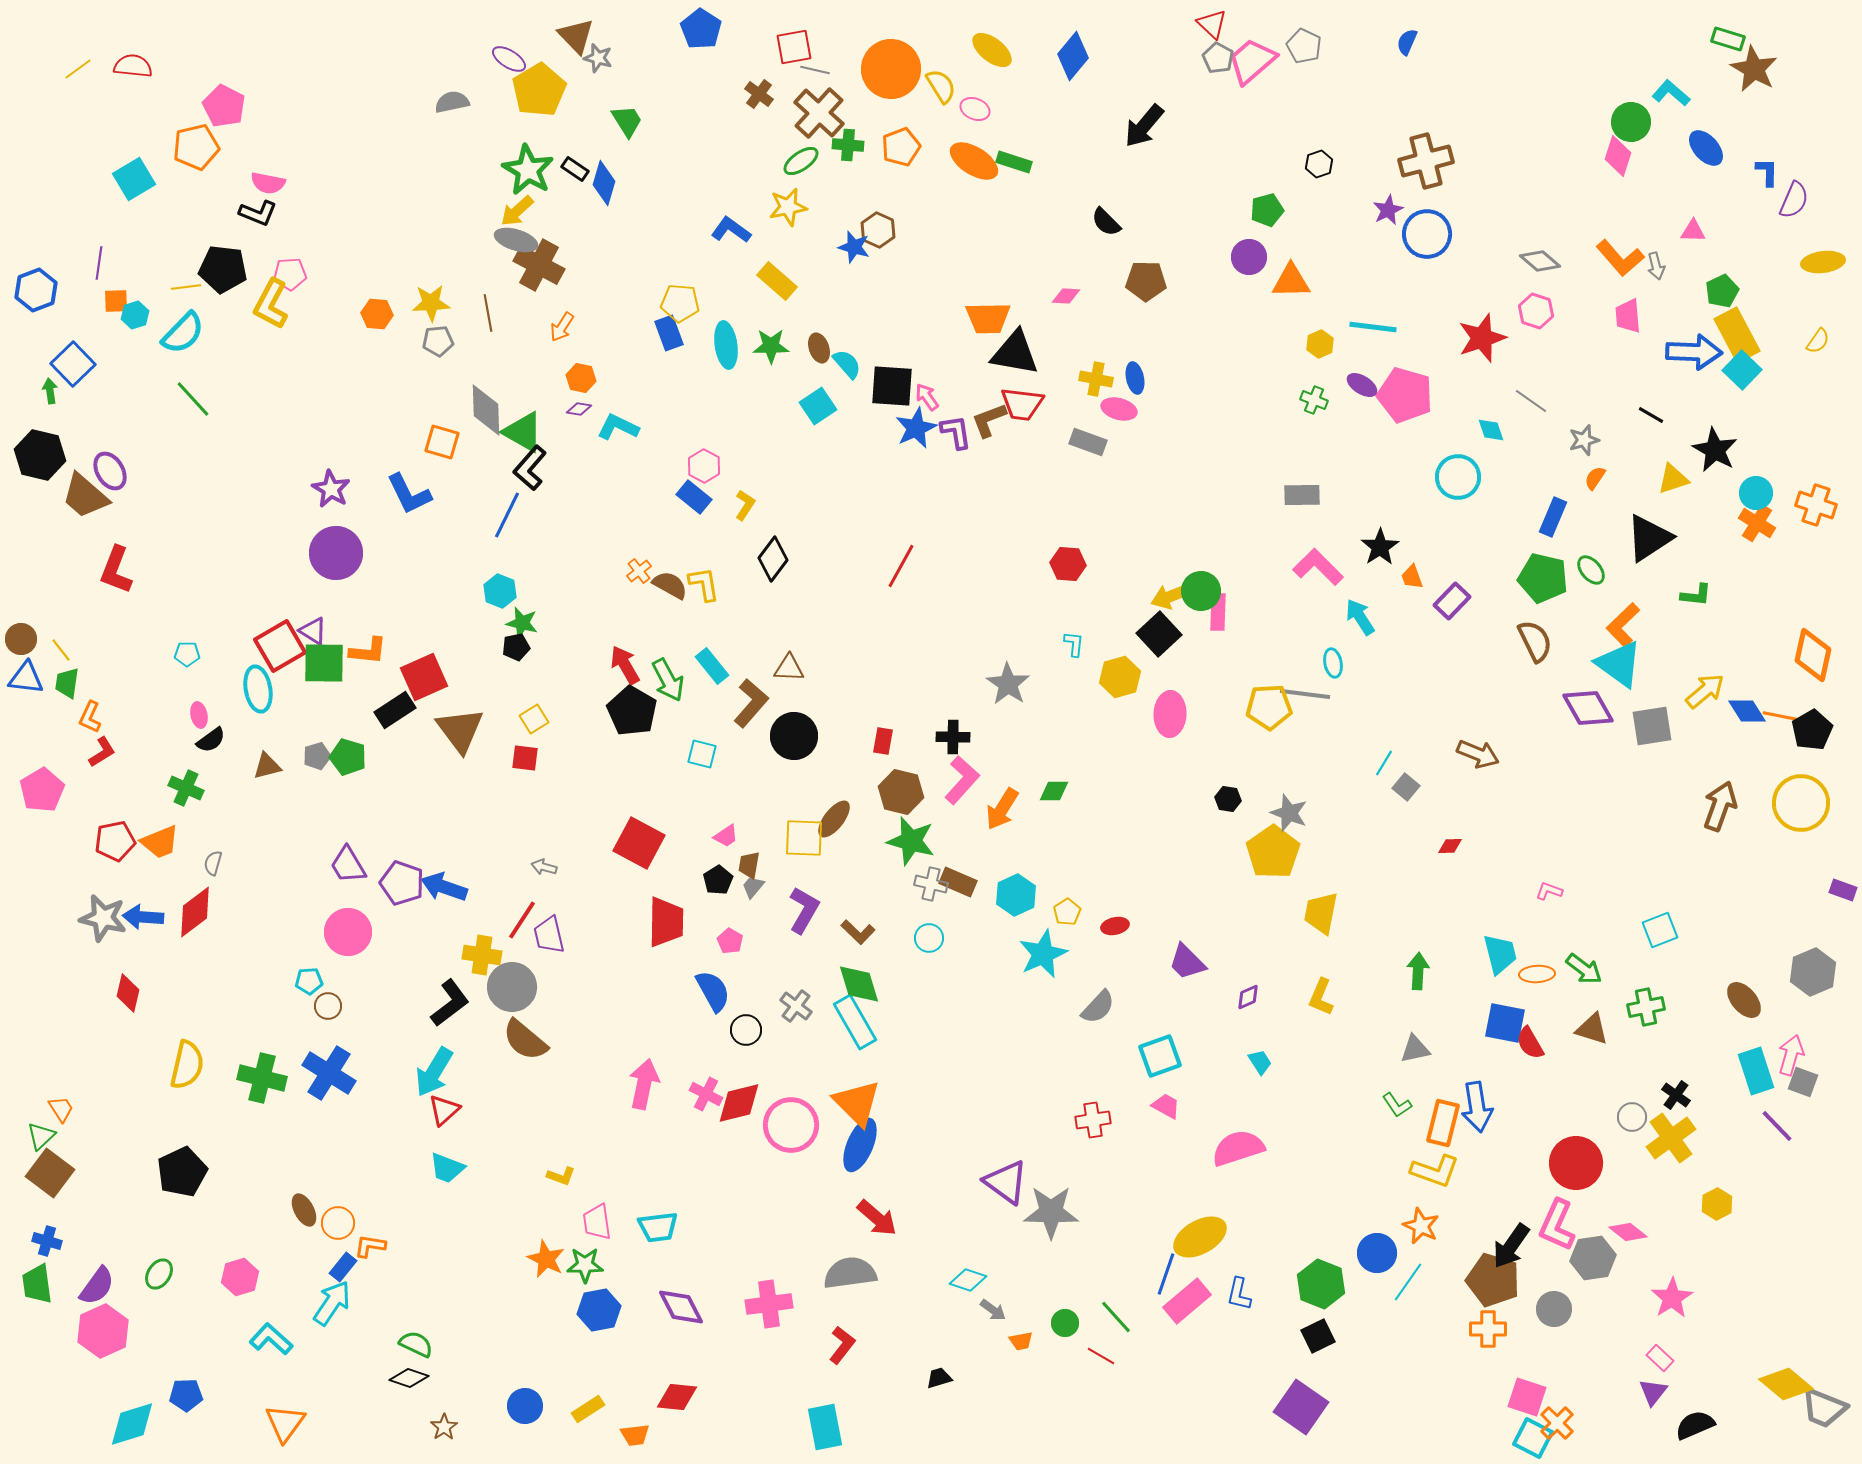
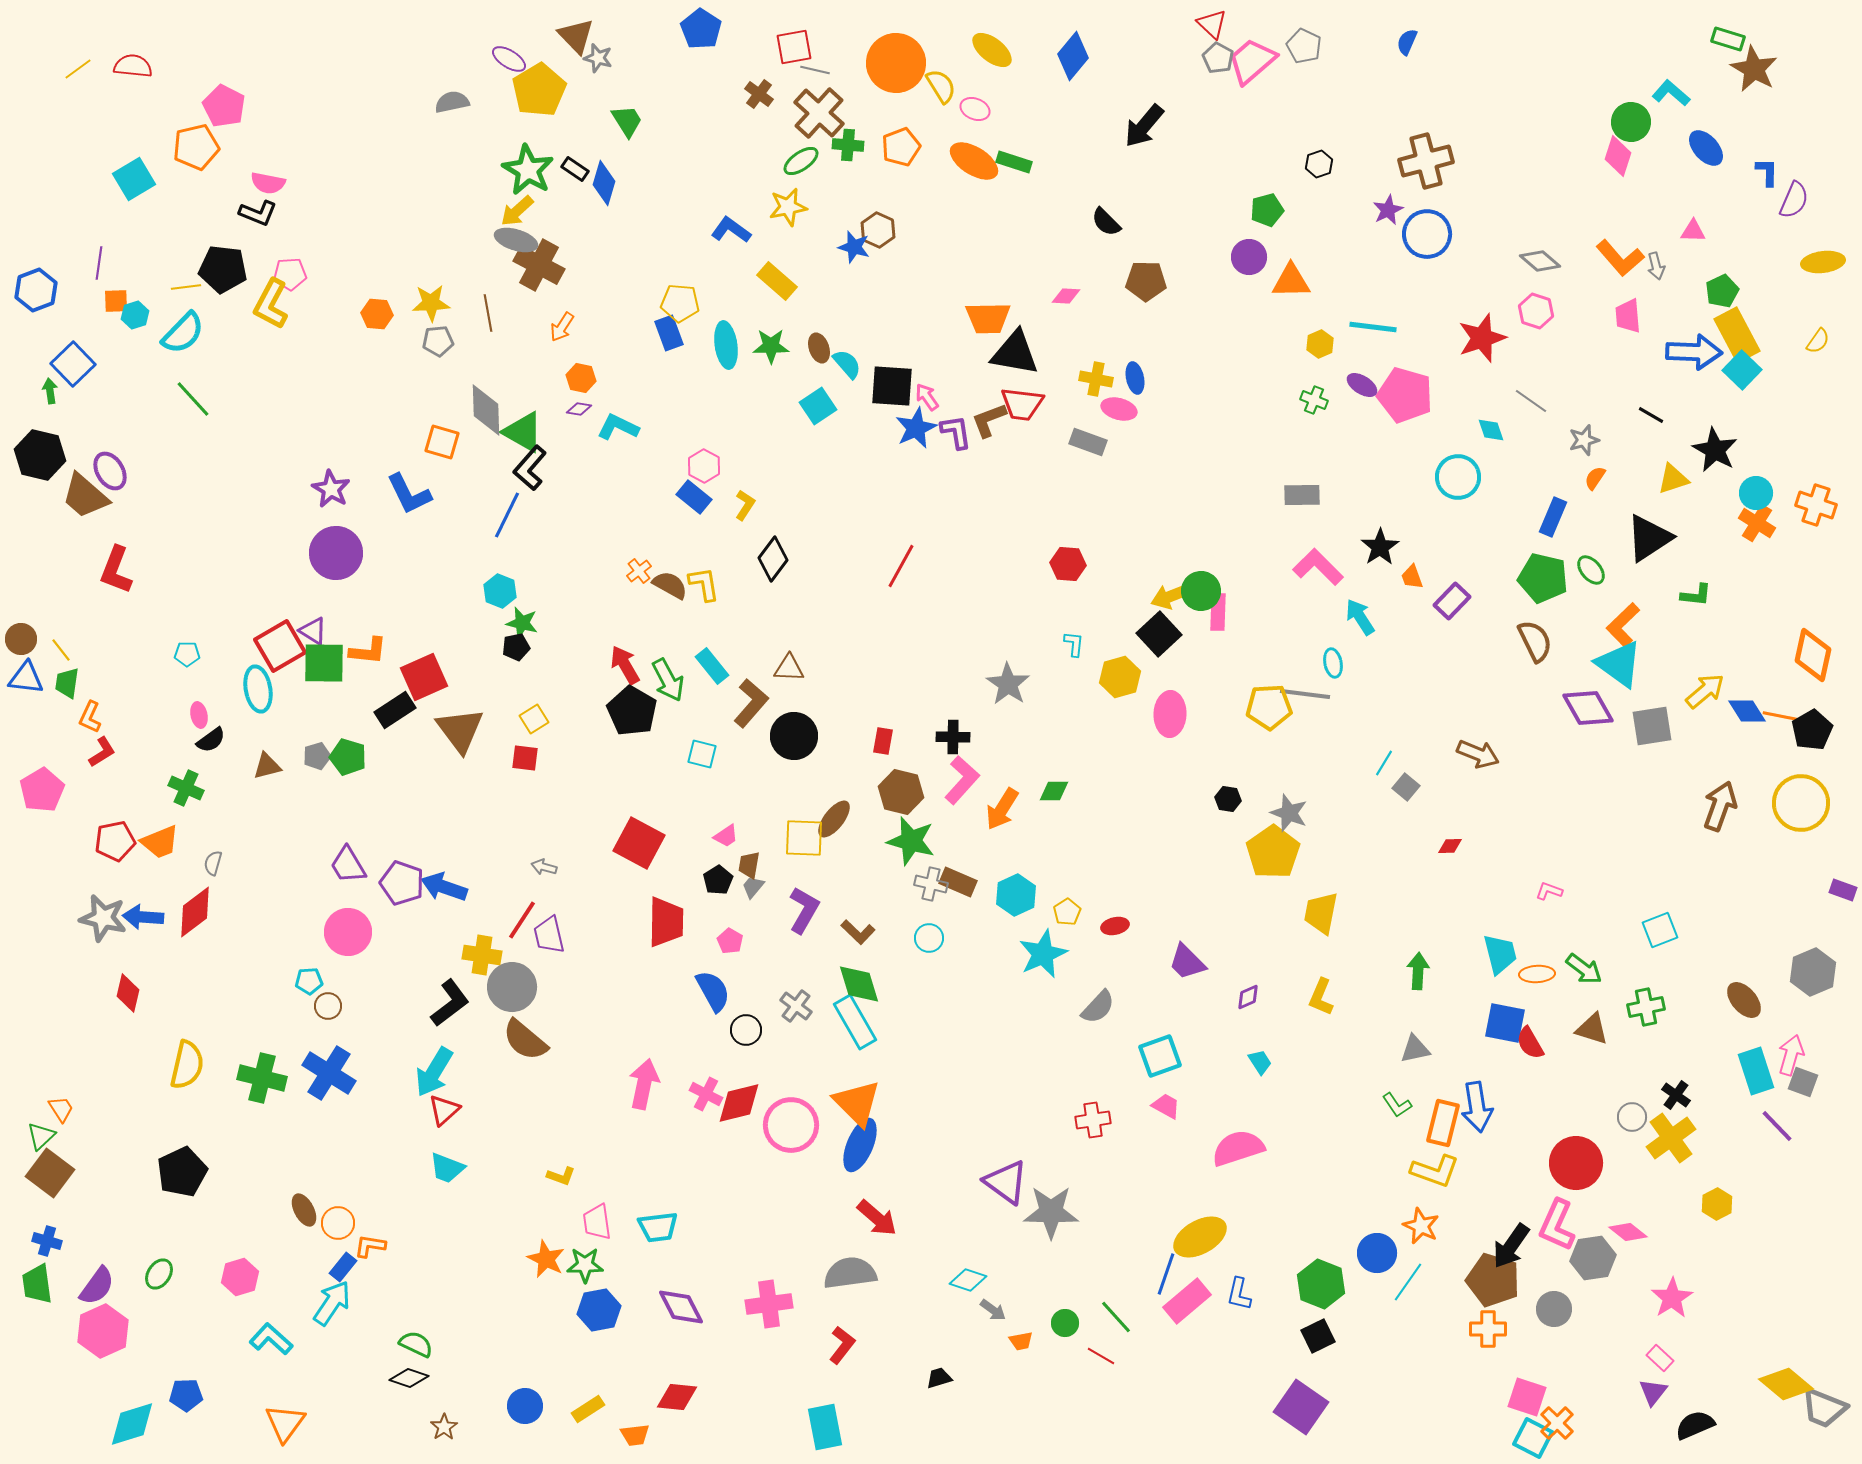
orange circle at (891, 69): moved 5 px right, 6 px up
